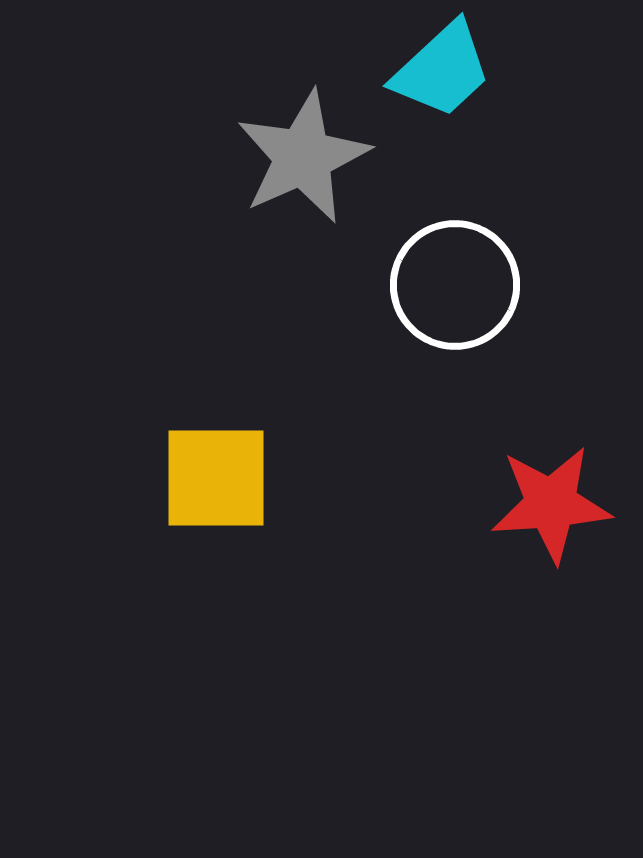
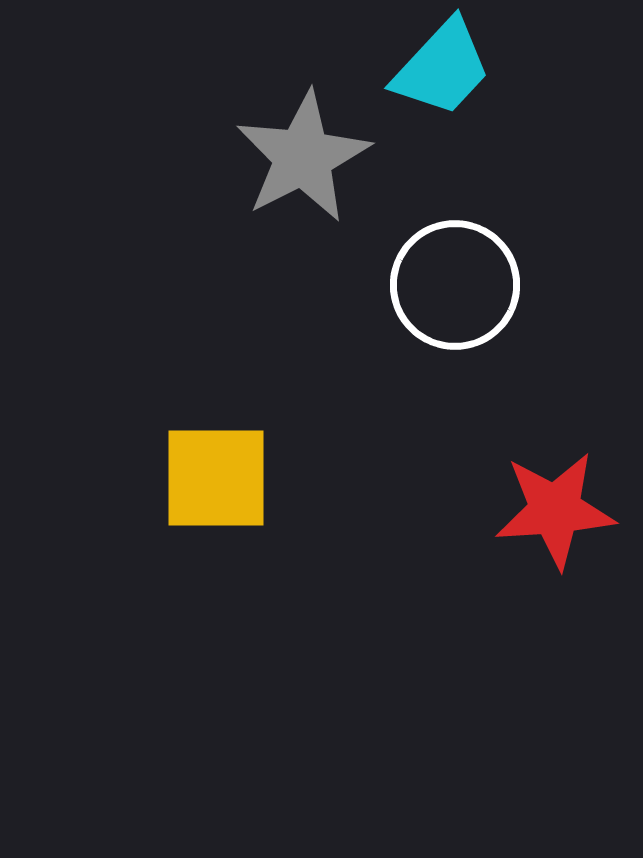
cyan trapezoid: moved 2 px up; rotated 4 degrees counterclockwise
gray star: rotated 3 degrees counterclockwise
red star: moved 4 px right, 6 px down
